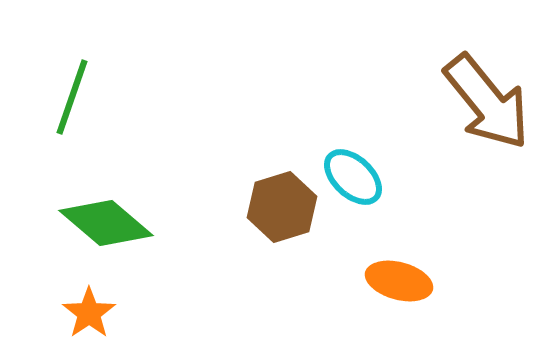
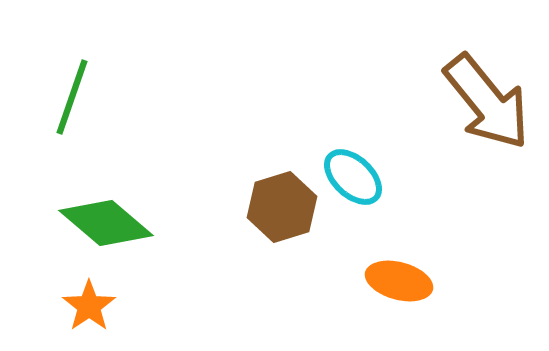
orange star: moved 7 px up
